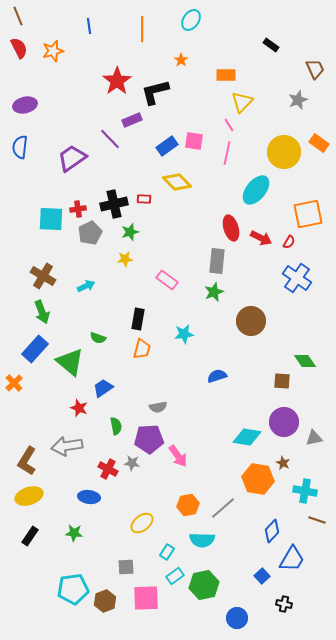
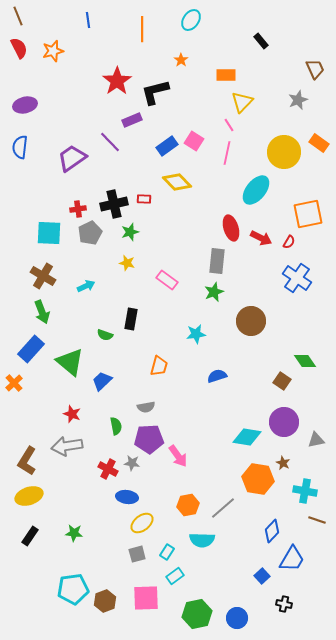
blue line at (89, 26): moved 1 px left, 6 px up
black rectangle at (271, 45): moved 10 px left, 4 px up; rotated 14 degrees clockwise
purple line at (110, 139): moved 3 px down
pink square at (194, 141): rotated 24 degrees clockwise
cyan square at (51, 219): moved 2 px left, 14 px down
yellow star at (125, 259): moved 2 px right, 4 px down; rotated 21 degrees clockwise
black rectangle at (138, 319): moved 7 px left
cyan star at (184, 334): moved 12 px right
green semicircle at (98, 338): moved 7 px right, 3 px up
blue rectangle at (35, 349): moved 4 px left
orange trapezoid at (142, 349): moved 17 px right, 17 px down
brown square at (282, 381): rotated 30 degrees clockwise
blue trapezoid at (103, 388): moved 1 px left, 7 px up; rotated 10 degrees counterclockwise
gray semicircle at (158, 407): moved 12 px left
red star at (79, 408): moved 7 px left, 6 px down
gray triangle at (314, 438): moved 2 px right, 2 px down
blue ellipse at (89, 497): moved 38 px right
gray square at (126, 567): moved 11 px right, 13 px up; rotated 12 degrees counterclockwise
green hexagon at (204, 585): moved 7 px left, 29 px down
